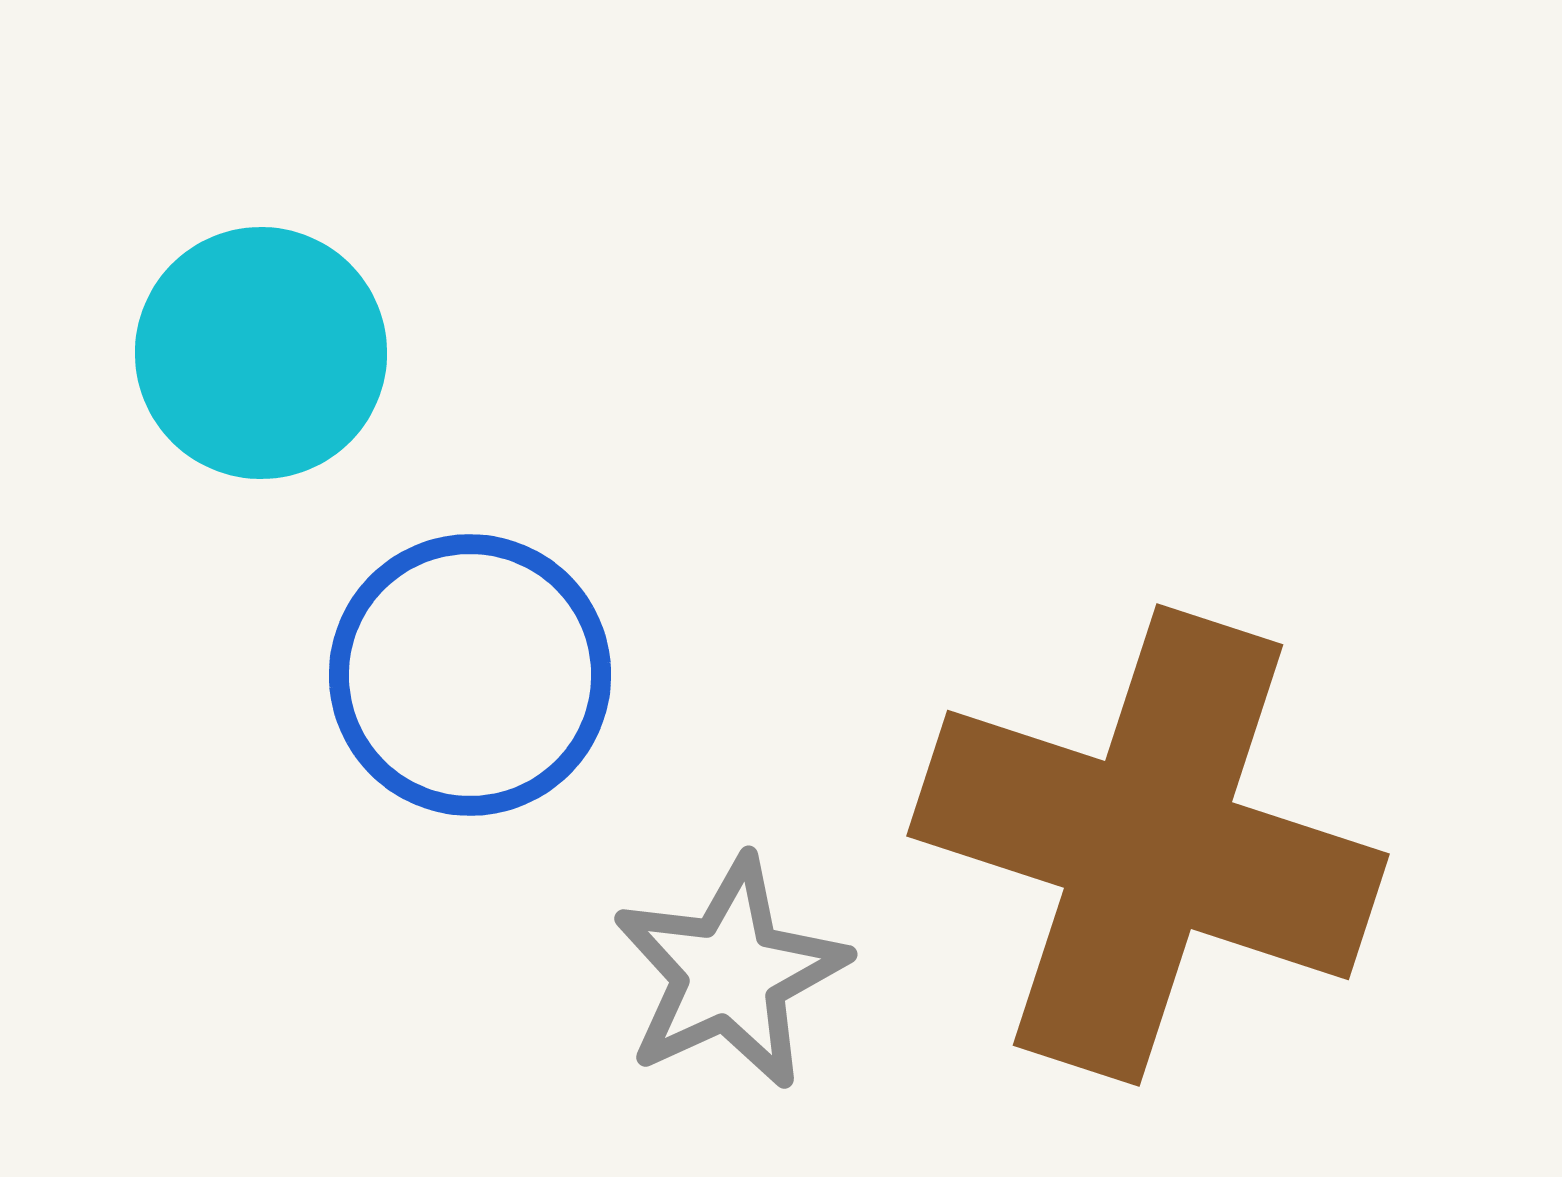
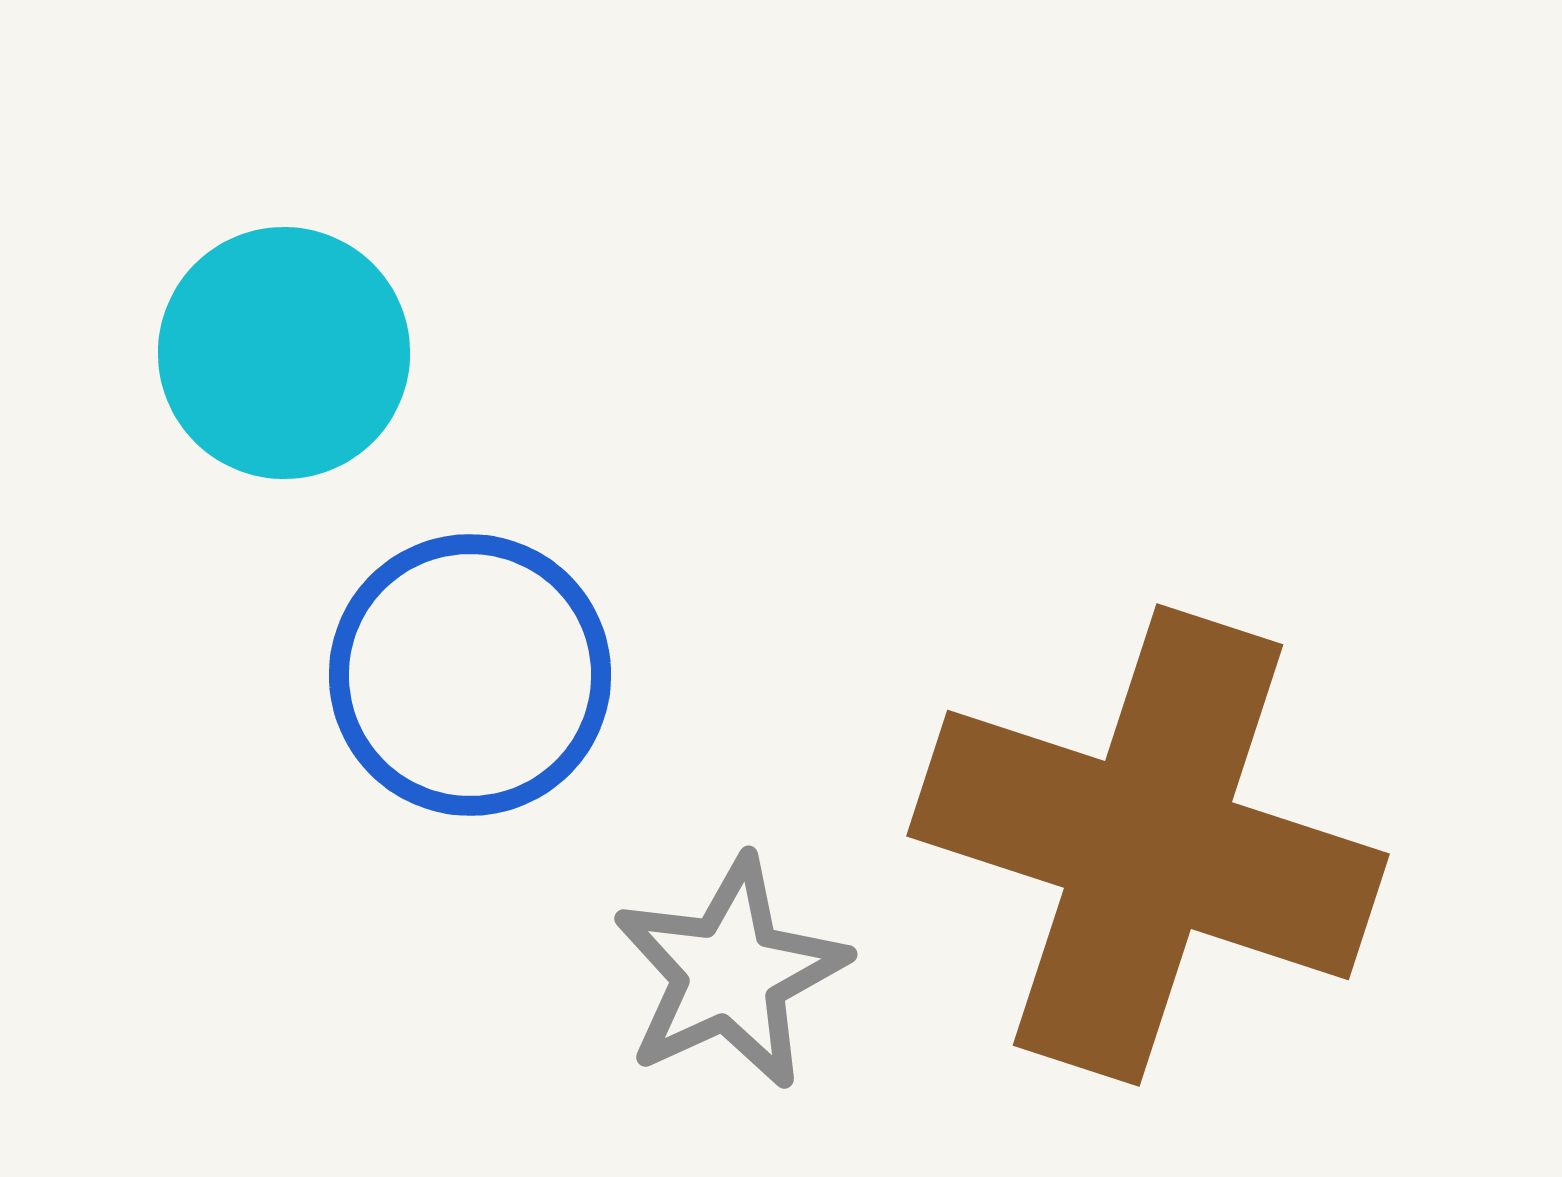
cyan circle: moved 23 px right
